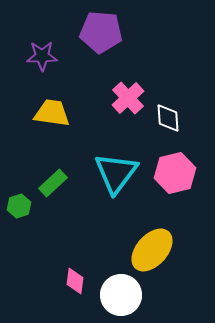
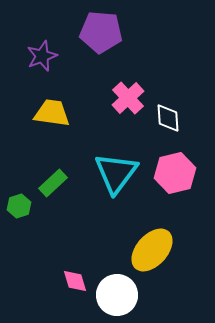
purple star: rotated 20 degrees counterclockwise
pink diamond: rotated 24 degrees counterclockwise
white circle: moved 4 px left
